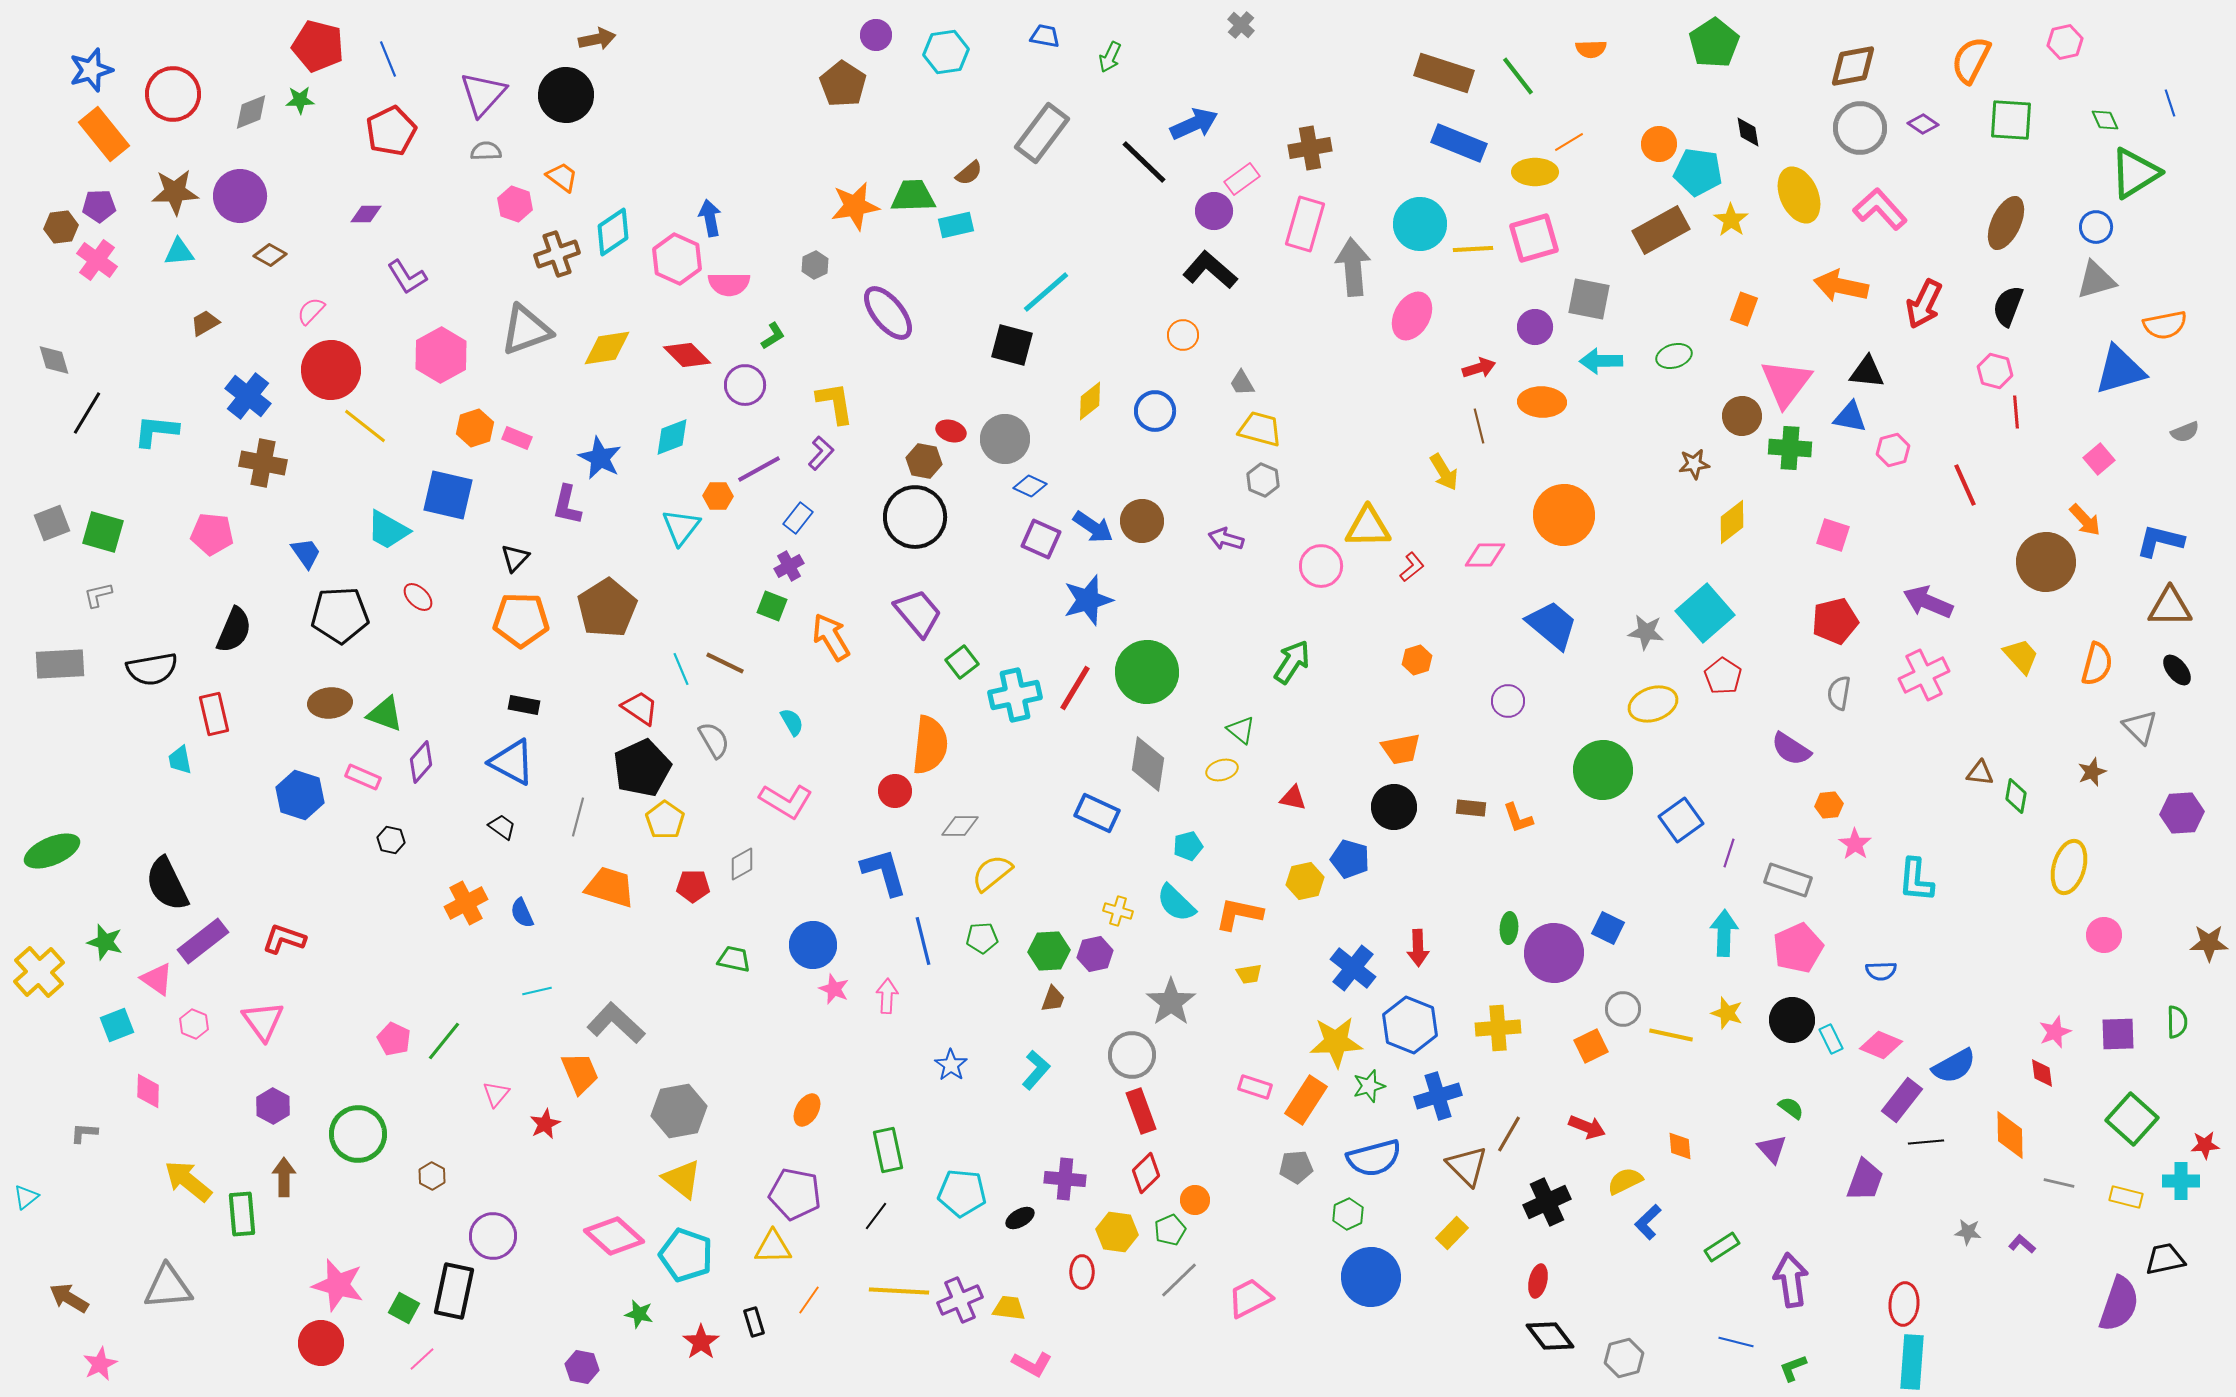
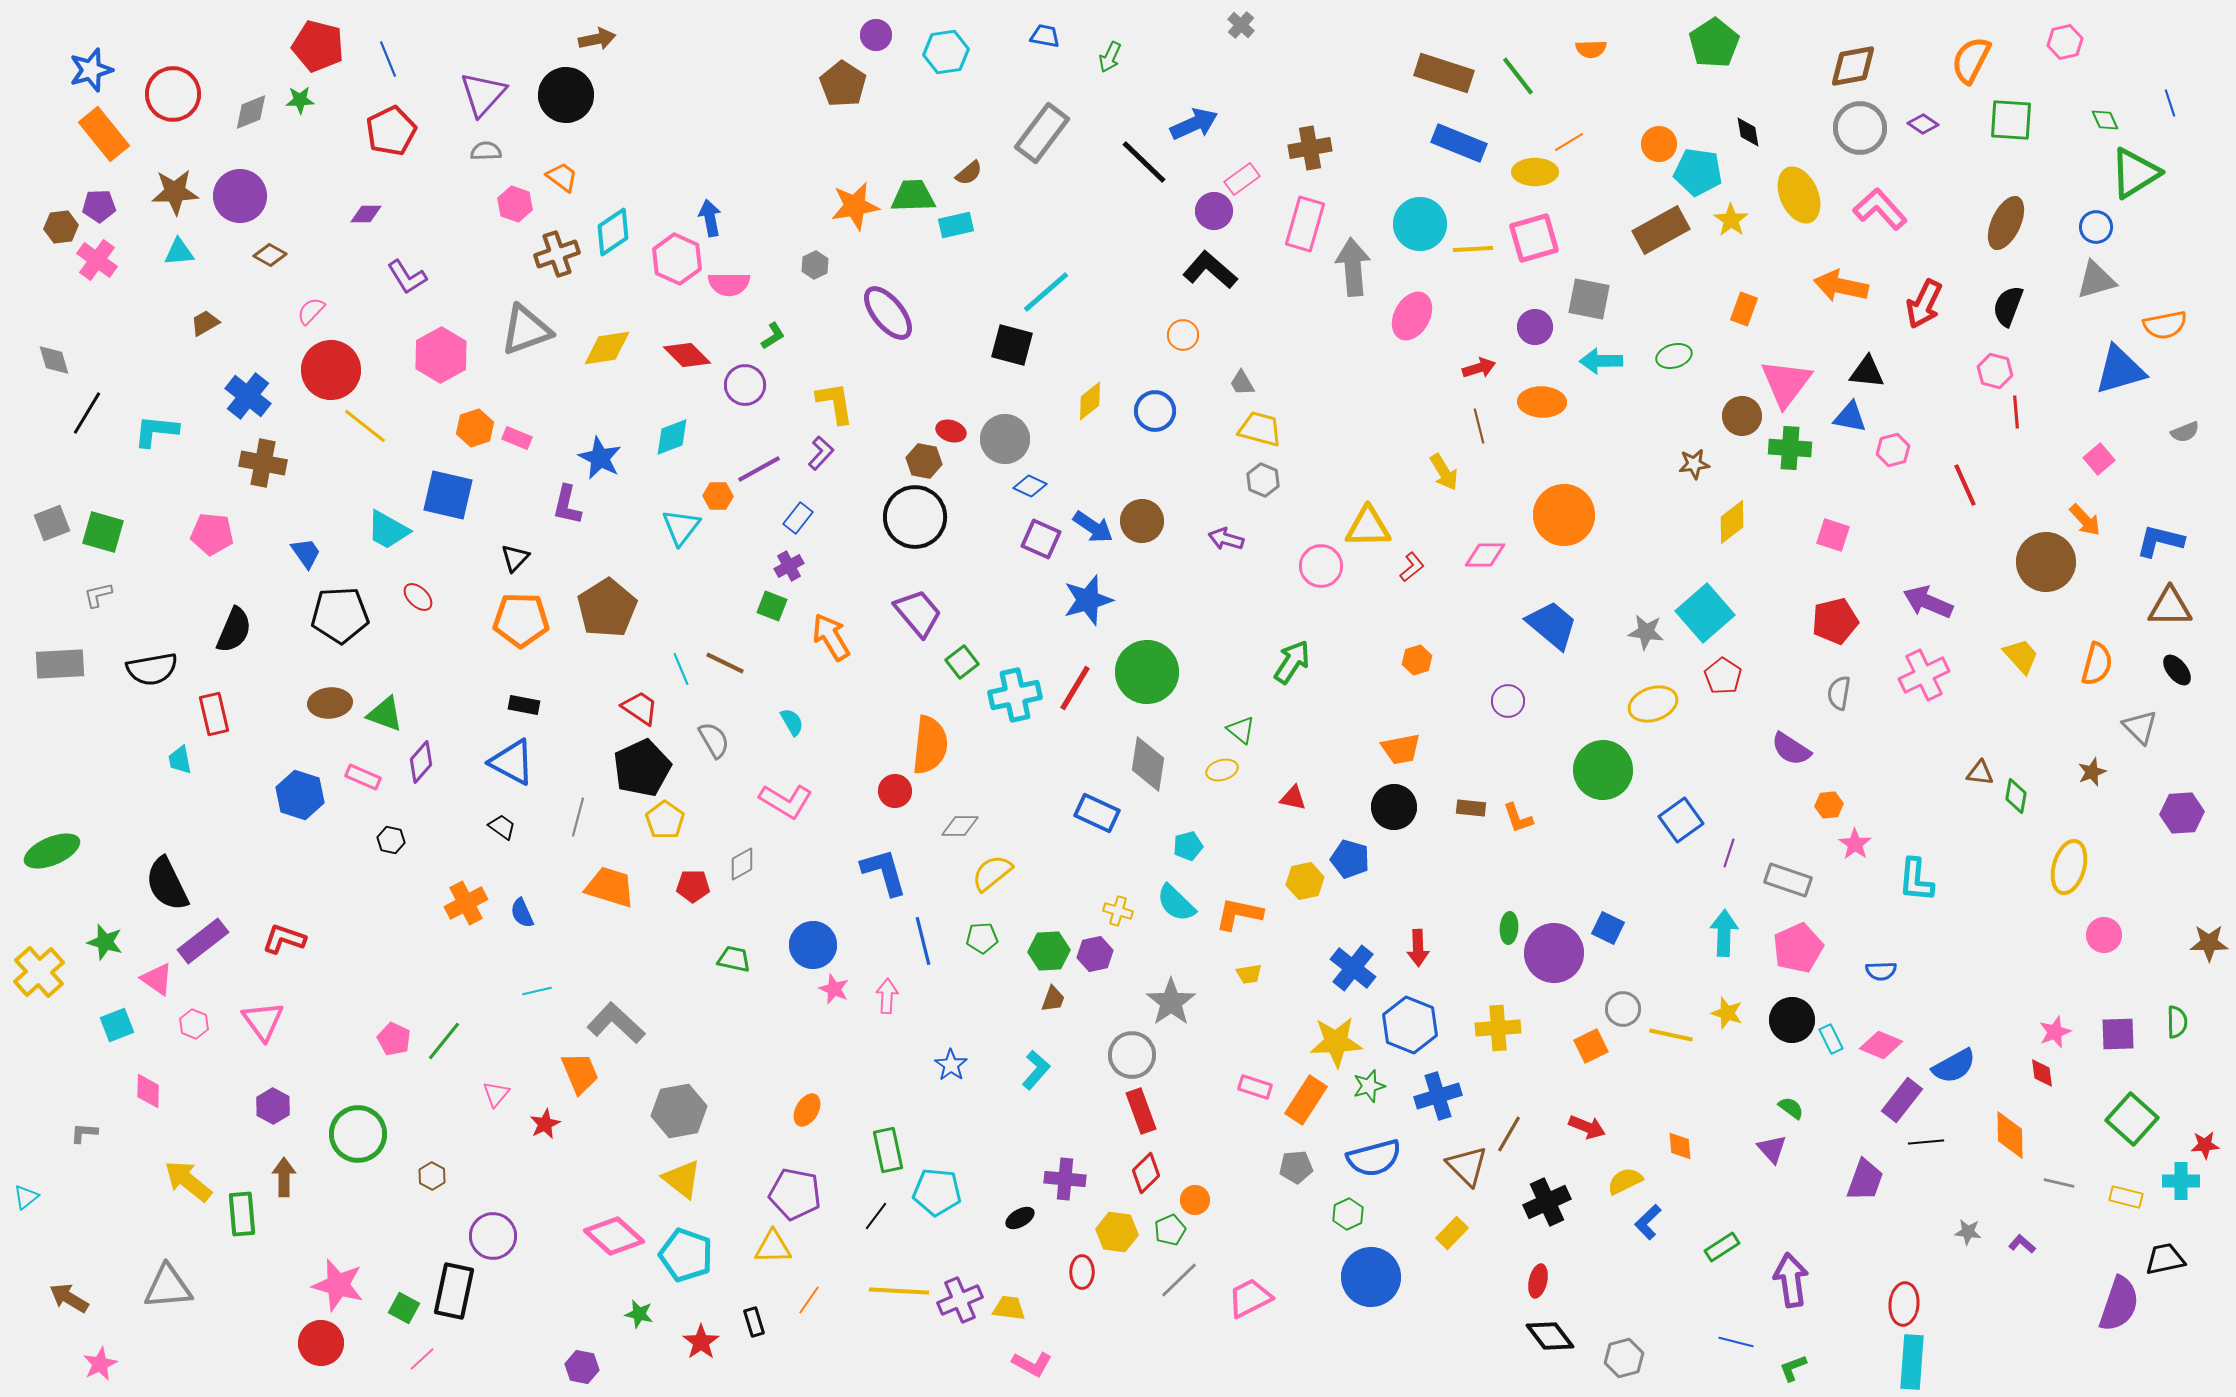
cyan pentagon at (962, 1193): moved 25 px left, 1 px up
